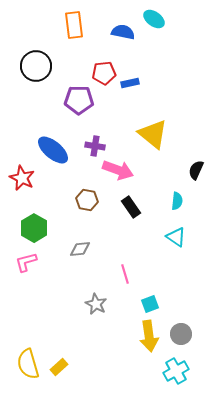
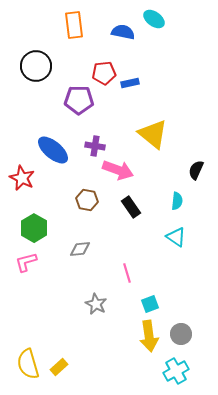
pink line: moved 2 px right, 1 px up
